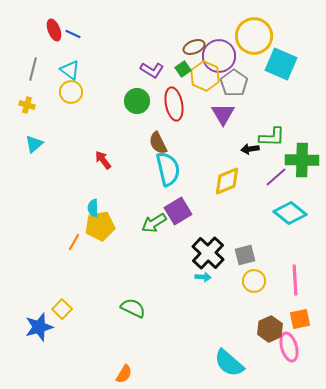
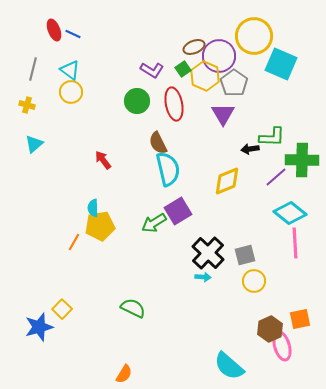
pink line at (295, 280): moved 37 px up
pink ellipse at (289, 347): moved 7 px left, 1 px up
cyan semicircle at (229, 363): moved 3 px down
